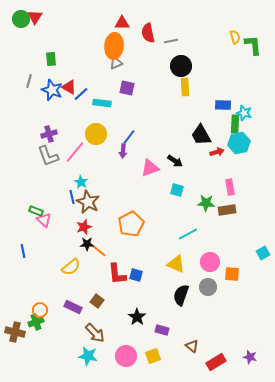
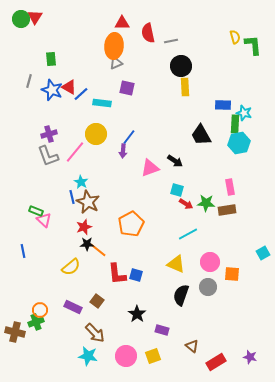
red arrow at (217, 152): moved 31 px left, 52 px down; rotated 48 degrees clockwise
black star at (137, 317): moved 3 px up
